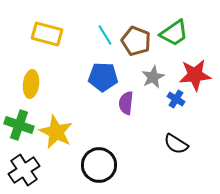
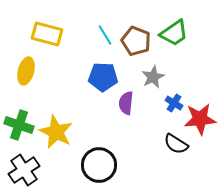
red star: moved 5 px right, 44 px down
yellow ellipse: moved 5 px left, 13 px up; rotated 8 degrees clockwise
blue cross: moved 2 px left, 4 px down
